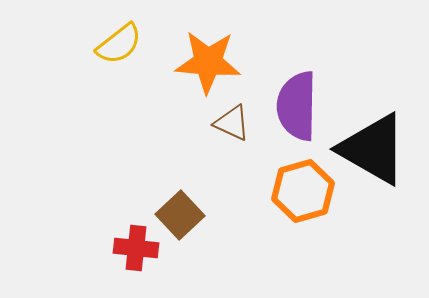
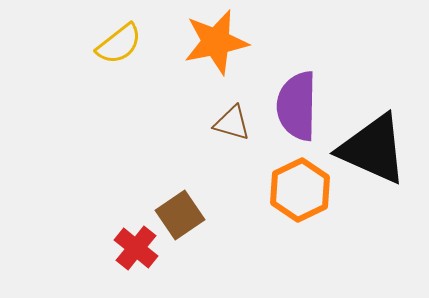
orange star: moved 8 px right, 20 px up; rotated 16 degrees counterclockwise
brown triangle: rotated 9 degrees counterclockwise
black triangle: rotated 6 degrees counterclockwise
orange hexagon: moved 3 px left, 1 px up; rotated 10 degrees counterclockwise
brown square: rotated 9 degrees clockwise
red cross: rotated 33 degrees clockwise
